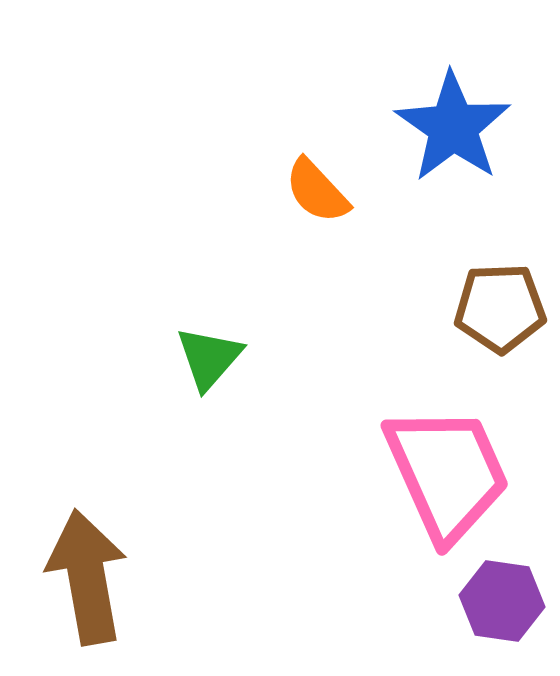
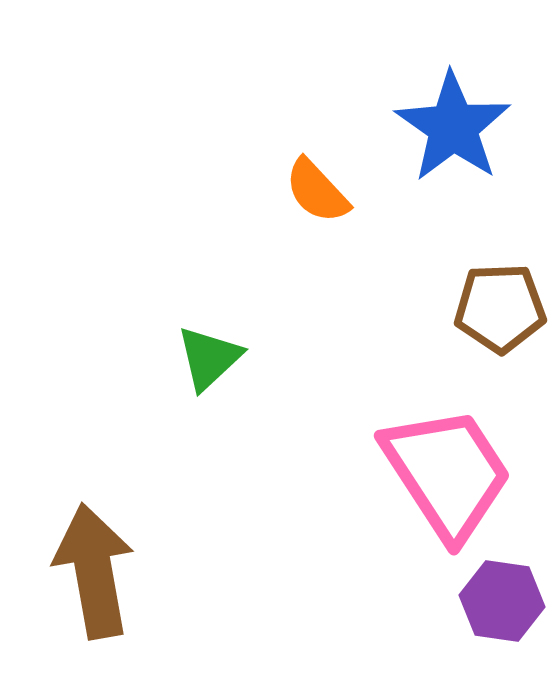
green triangle: rotated 6 degrees clockwise
pink trapezoid: rotated 9 degrees counterclockwise
brown arrow: moved 7 px right, 6 px up
